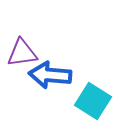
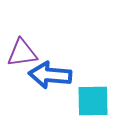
cyan square: rotated 33 degrees counterclockwise
